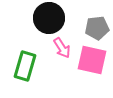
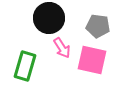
gray pentagon: moved 1 px right, 2 px up; rotated 15 degrees clockwise
